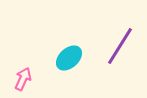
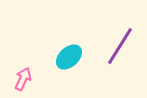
cyan ellipse: moved 1 px up
